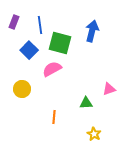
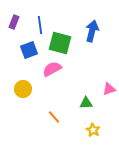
blue square: rotated 24 degrees clockwise
yellow circle: moved 1 px right
orange line: rotated 48 degrees counterclockwise
yellow star: moved 1 px left, 4 px up
